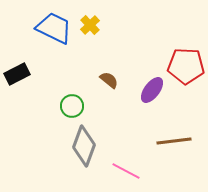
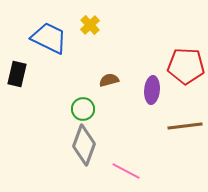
blue trapezoid: moved 5 px left, 10 px down
black rectangle: rotated 50 degrees counterclockwise
brown semicircle: rotated 54 degrees counterclockwise
purple ellipse: rotated 32 degrees counterclockwise
green circle: moved 11 px right, 3 px down
brown line: moved 11 px right, 15 px up
gray diamond: moved 1 px up
